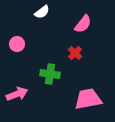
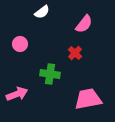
pink semicircle: moved 1 px right
pink circle: moved 3 px right
